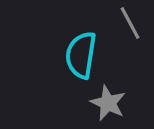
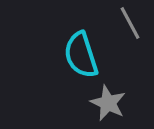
cyan semicircle: rotated 27 degrees counterclockwise
